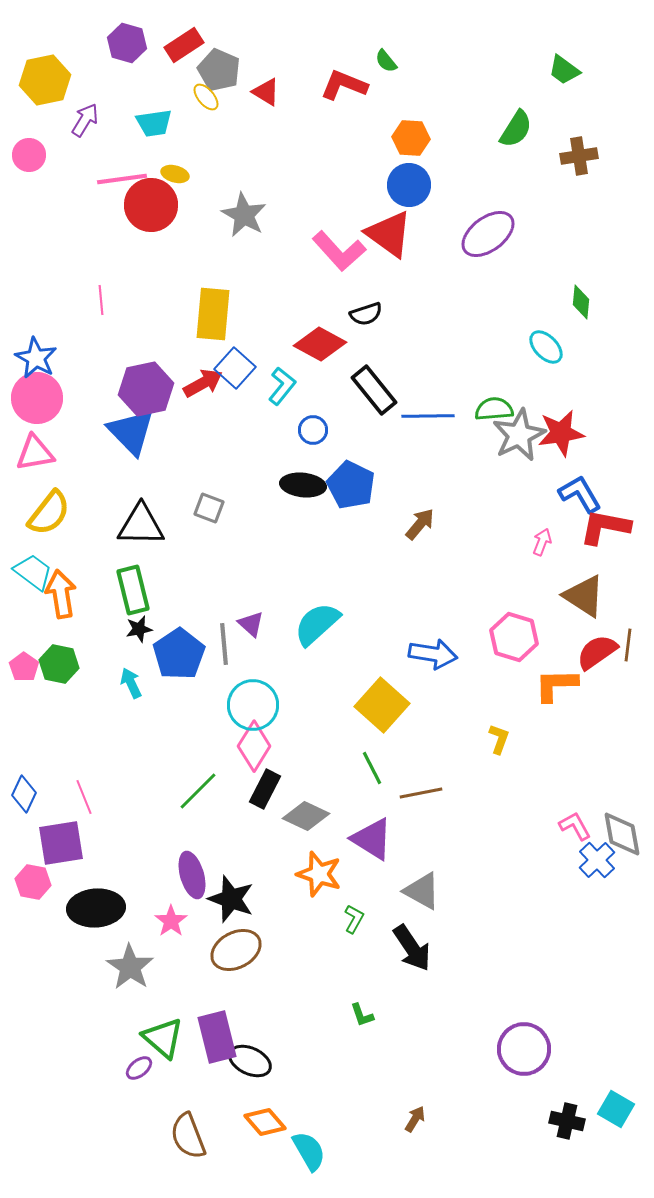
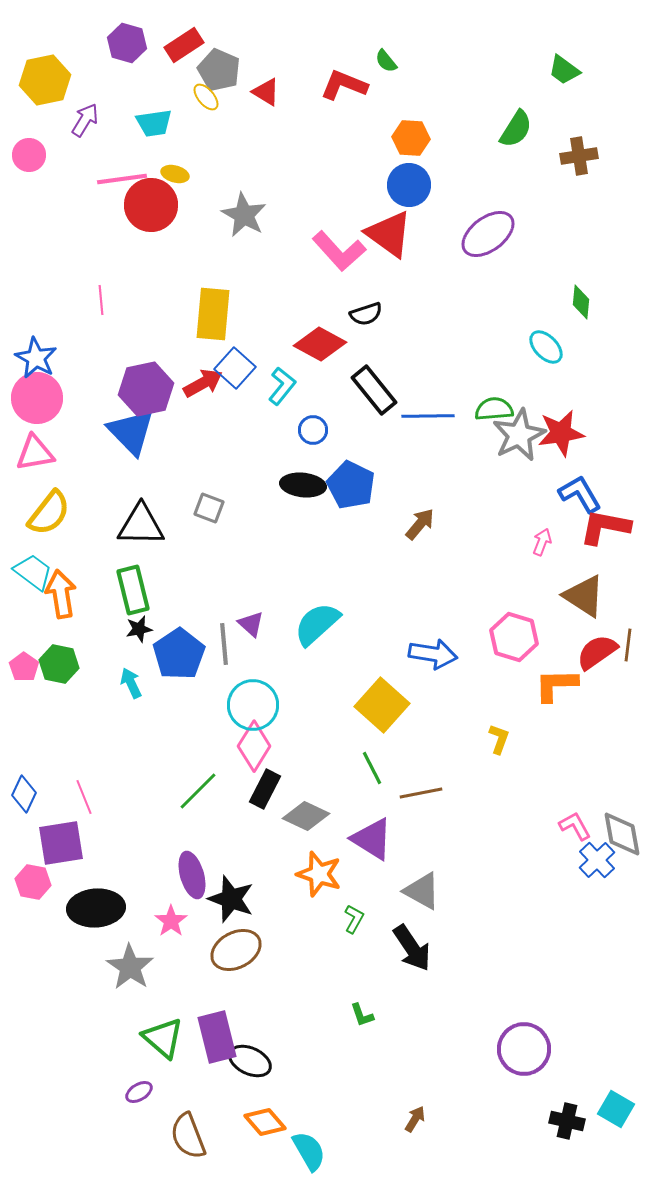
purple ellipse at (139, 1068): moved 24 px down; rotated 8 degrees clockwise
